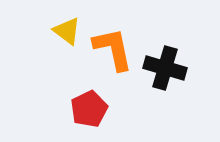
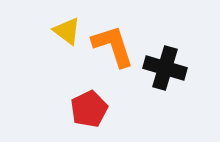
orange L-shape: moved 3 px up; rotated 6 degrees counterclockwise
